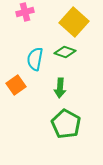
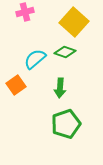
cyan semicircle: rotated 40 degrees clockwise
green pentagon: rotated 24 degrees clockwise
